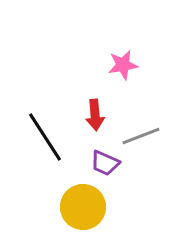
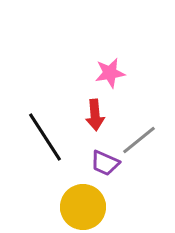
pink star: moved 13 px left, 8 px down
gray line: moved 2 px left, 4 px down; rotated 18 degrees counterclockwise
